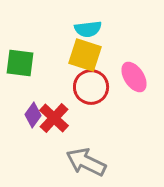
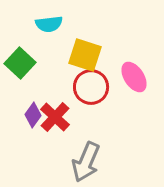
cyan semicircle: moved 39 px left, 5 px up
green square: rotated 36 degrees clockwise
red cross: moved 1 px right, 1 px up
gray arrow: rotated 93 degrees counterclockwise
